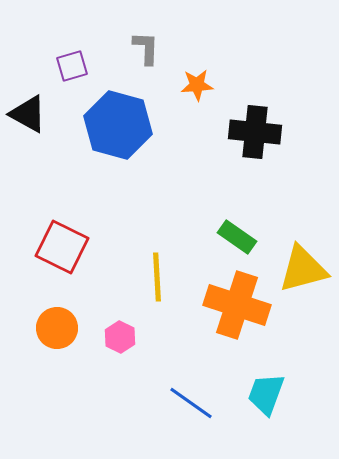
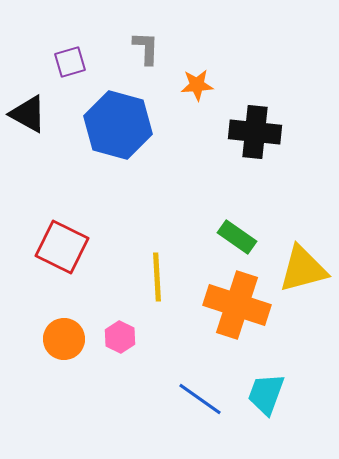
purple square: moved 2 px left, 4 px up
orange circle: moved 7 px right, 11 px down
blue line: moved 9 px right, 4 px up
